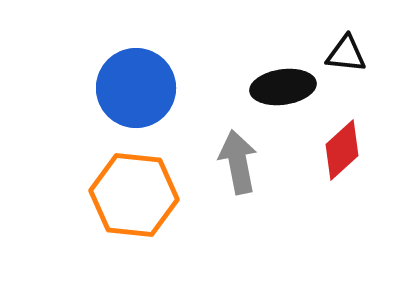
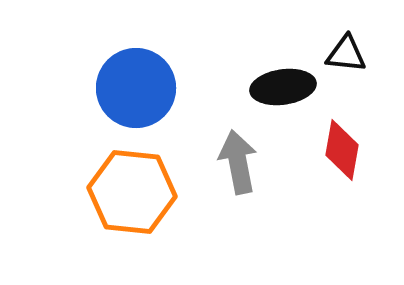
red diamond: rotated 38 degrees counterclockwise
orange hexagon: moved 2 px left, 3 px up
